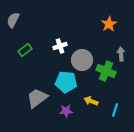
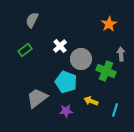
gray semicircle: moved 19 px right
white cross: rotated 24 degrees counterclockwise
gray circle: moved 1 px left, 1 px up
cyan pentagon: rotated 15 degrees clockwise
